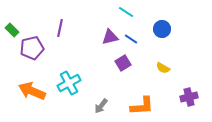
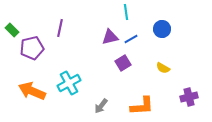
cyan line: rotated 49 degrees clockwise
blue line: rotated 64 degrees counterclockwise
